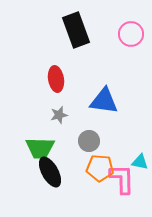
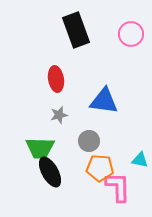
cyan triangle: moved 2 px up
pink L-shape: moved 4 px left, 8 px down
